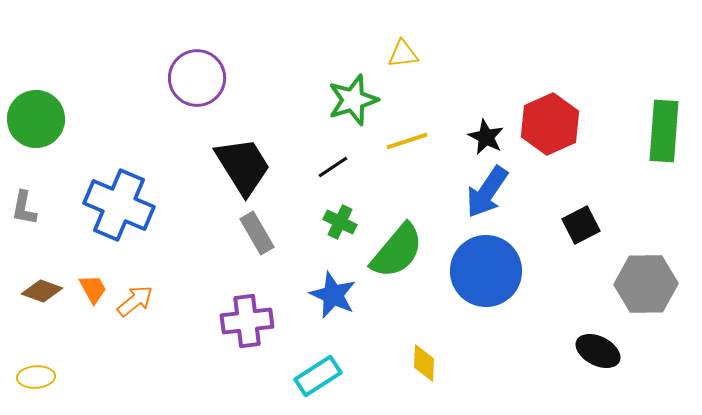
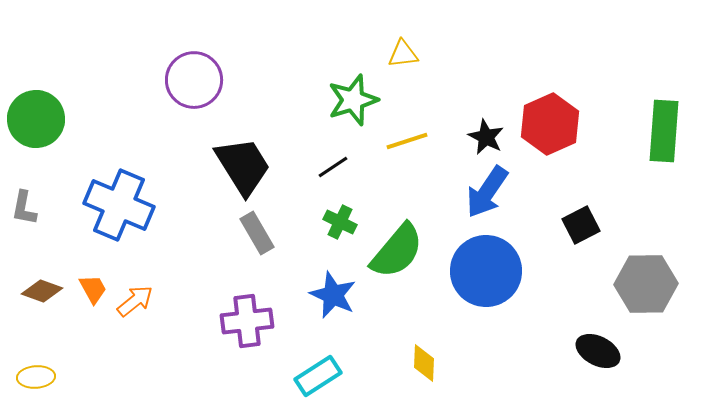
purple circle: moved 3 px left, 2 px down
